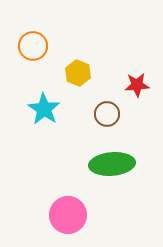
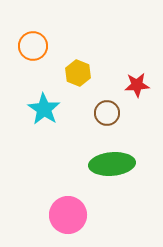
brown circle: moved 1 px up
